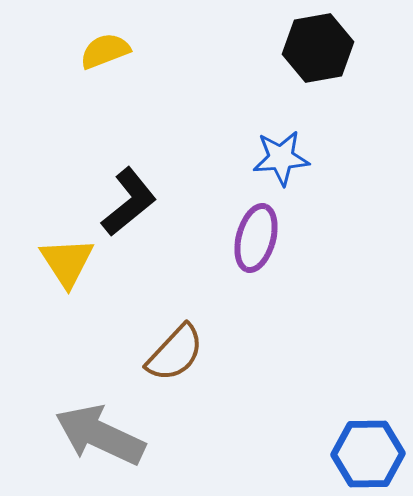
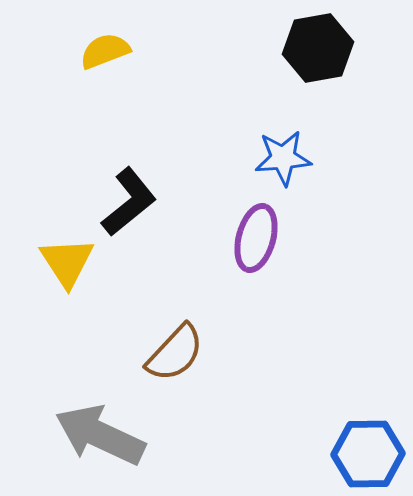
blue star: moved 2 px right
